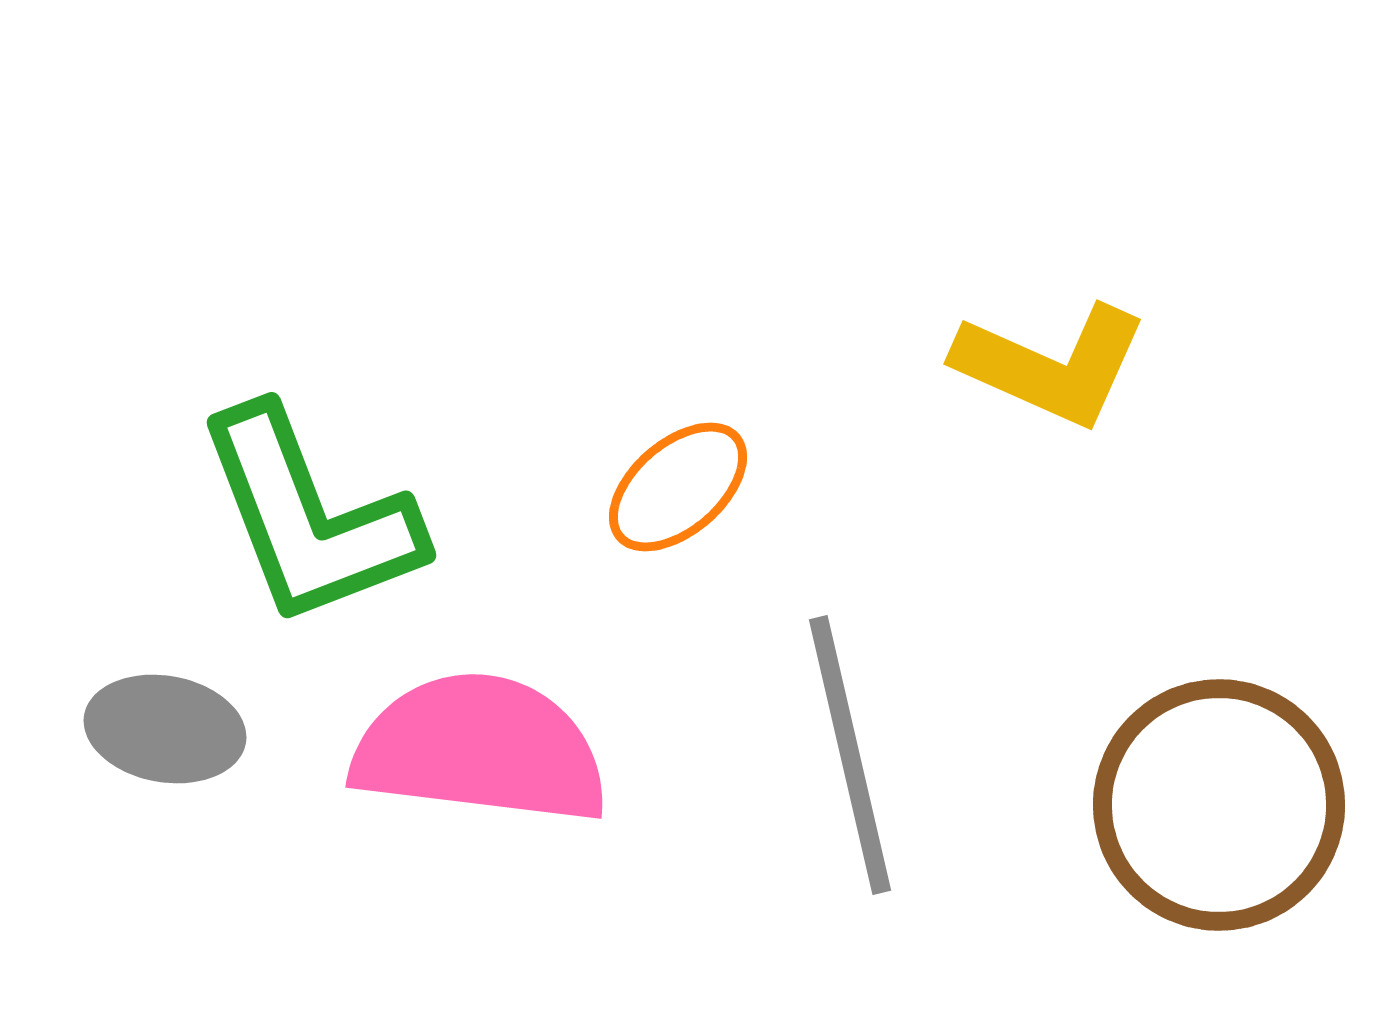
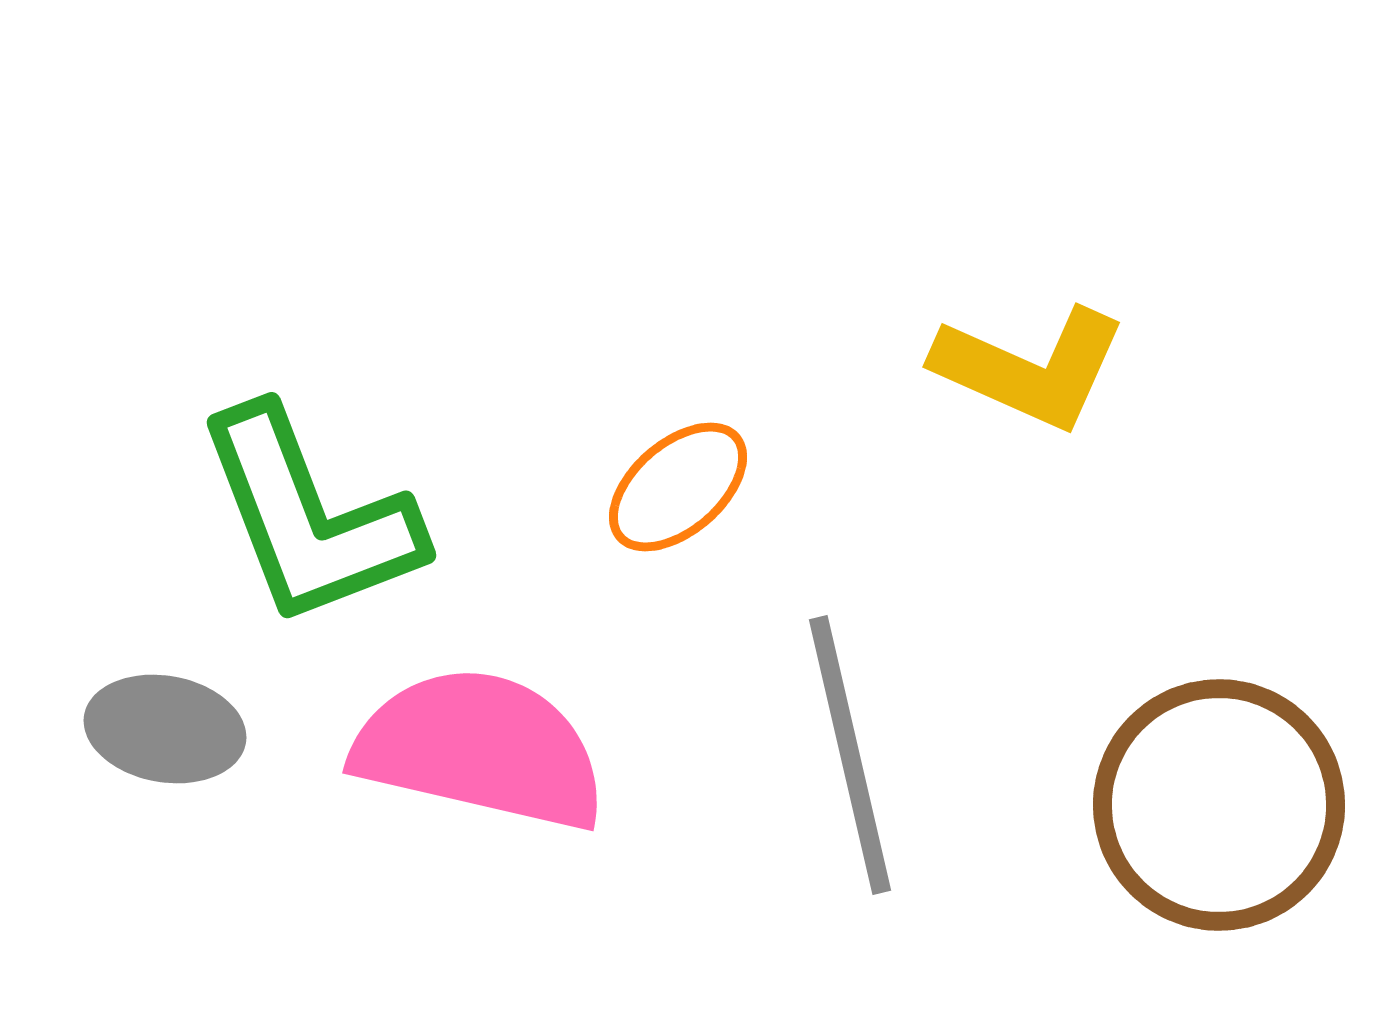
yellow L-shape: moved 21 px left, 3 px down
pink semicircle: rotated 6 degrees clockwise
